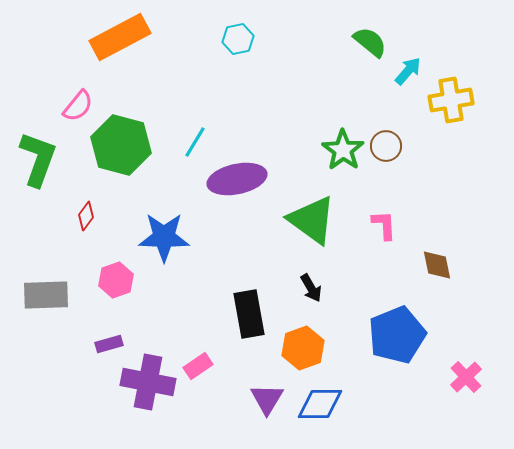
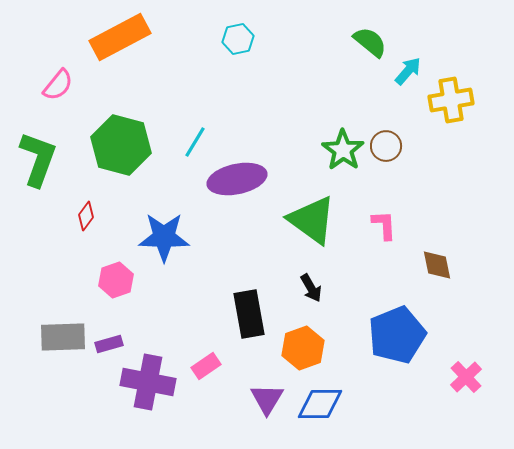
pink semicircle: moved 20 px left, 21 px up
gray rectangle: moved 17 px right, 42 px down
pink rectangle: moved 8 px right
